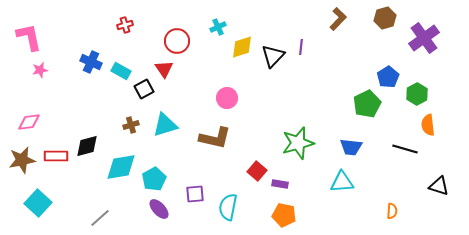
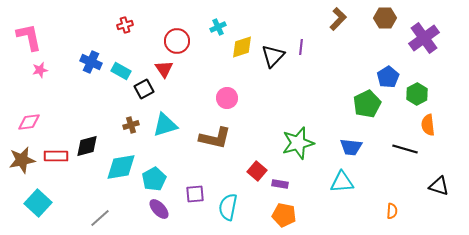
brown hexagon at (385, 18): rotated 15 degrees clockwise
